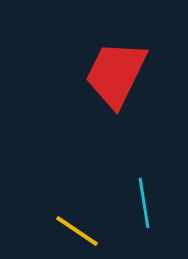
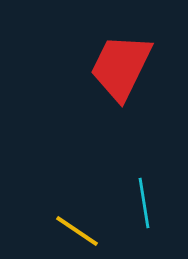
red trapezoid: moved 5 px right, 7 px up
